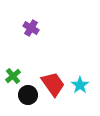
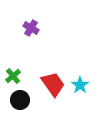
black circle: moved 8 px left, 5 px down
